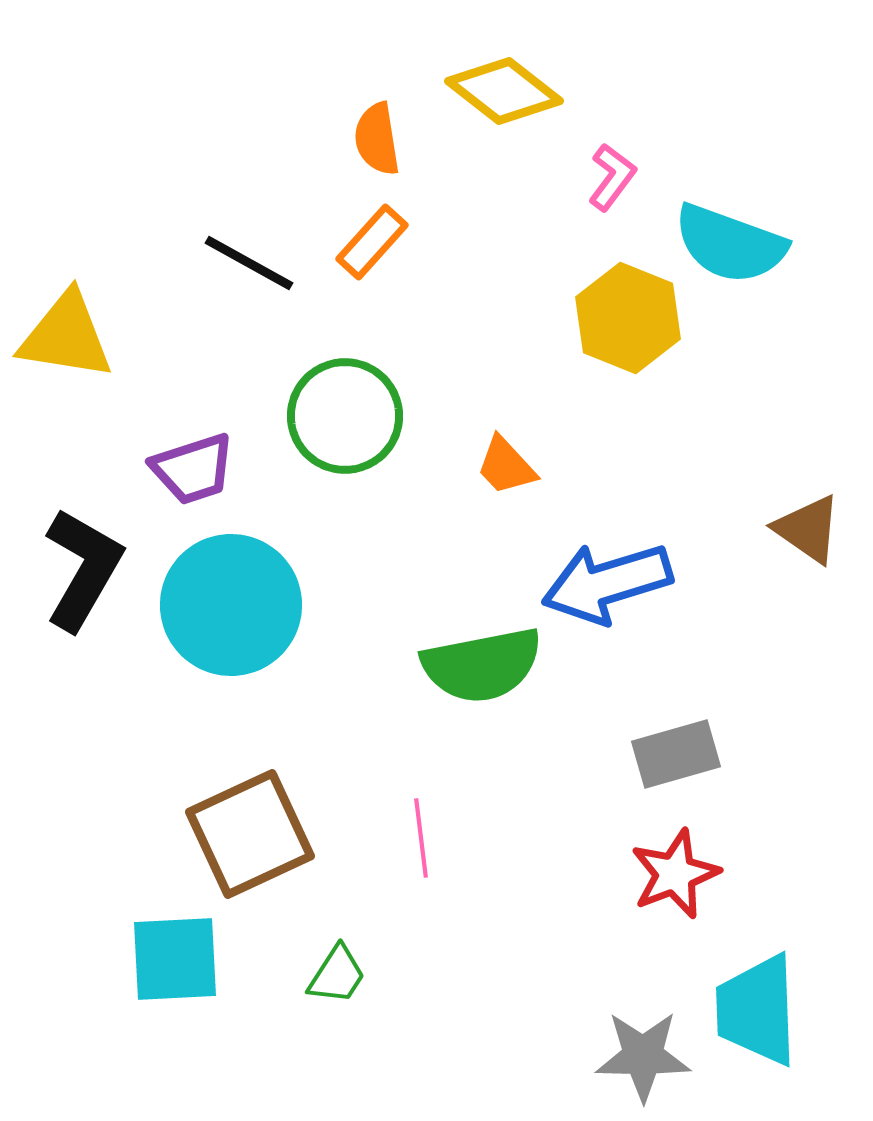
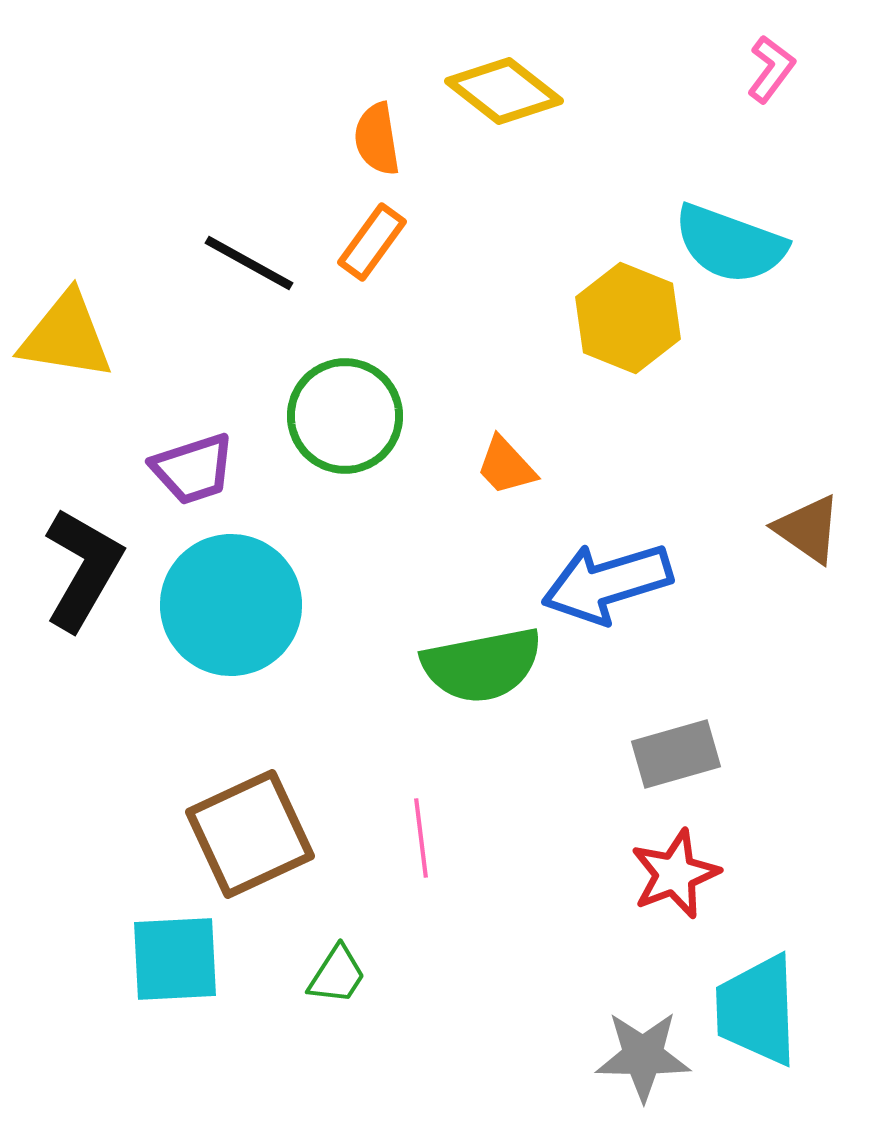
pink L-shape: moved 159 px right, 108 px up
orange rectangle: rotated 6 degrees counterclockwise
